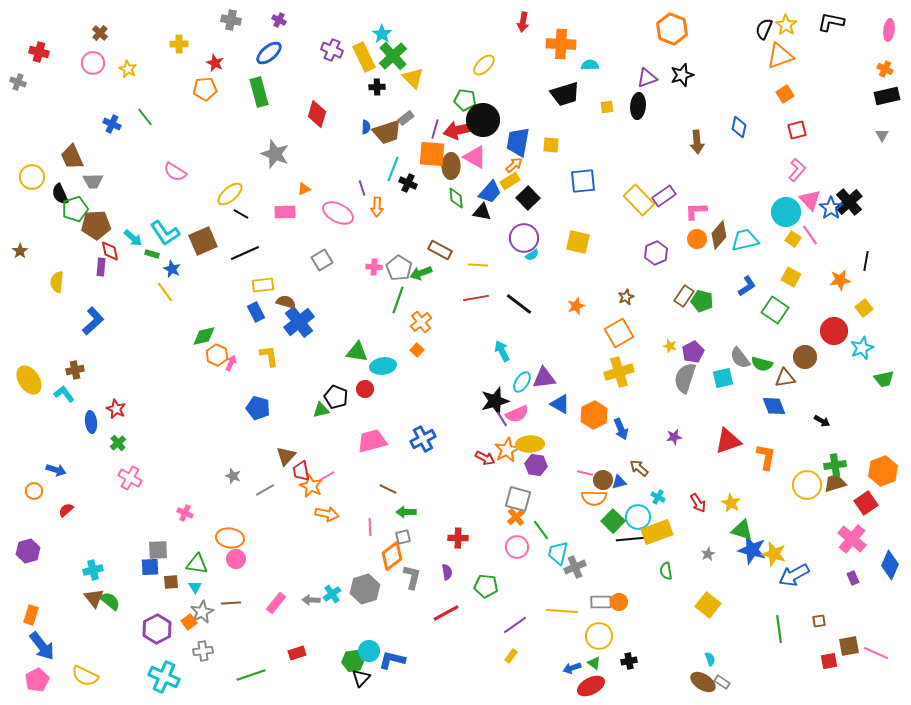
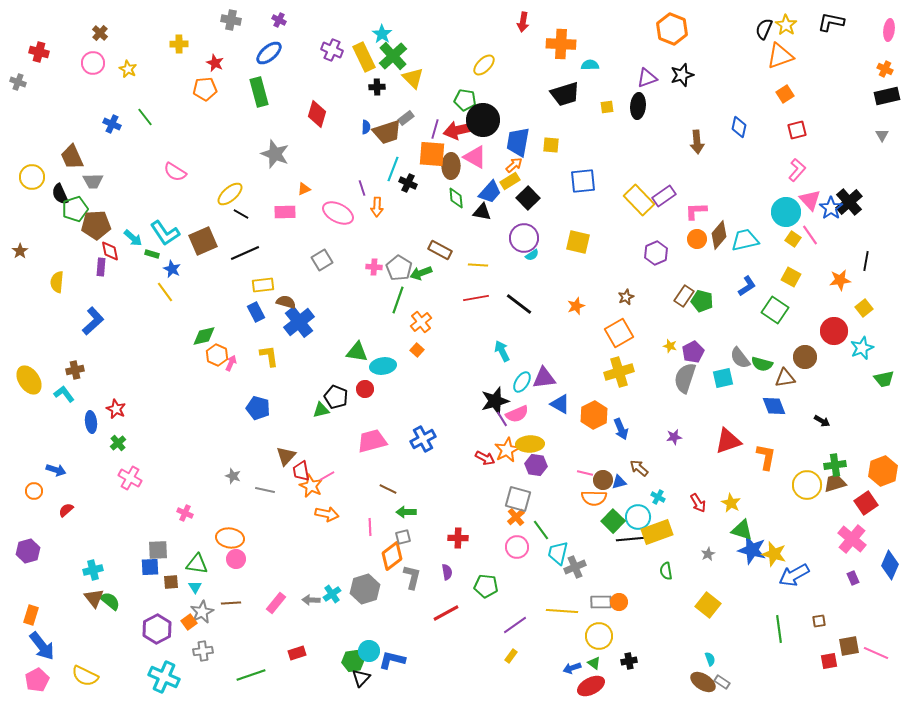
gray line at (265, 490): rotated 42 degrees clockwise
